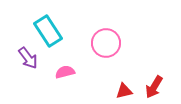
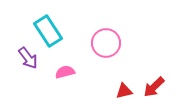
red arrow: rotated 15 degrees clockwise
